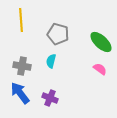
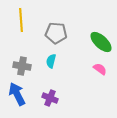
gray pentagon: moved 2 px left, 1 px up; rotated 10 degrees counterclockwise
blue arrow: moved 3 px left, 1 px down; rotated 10 degrees clockwise
